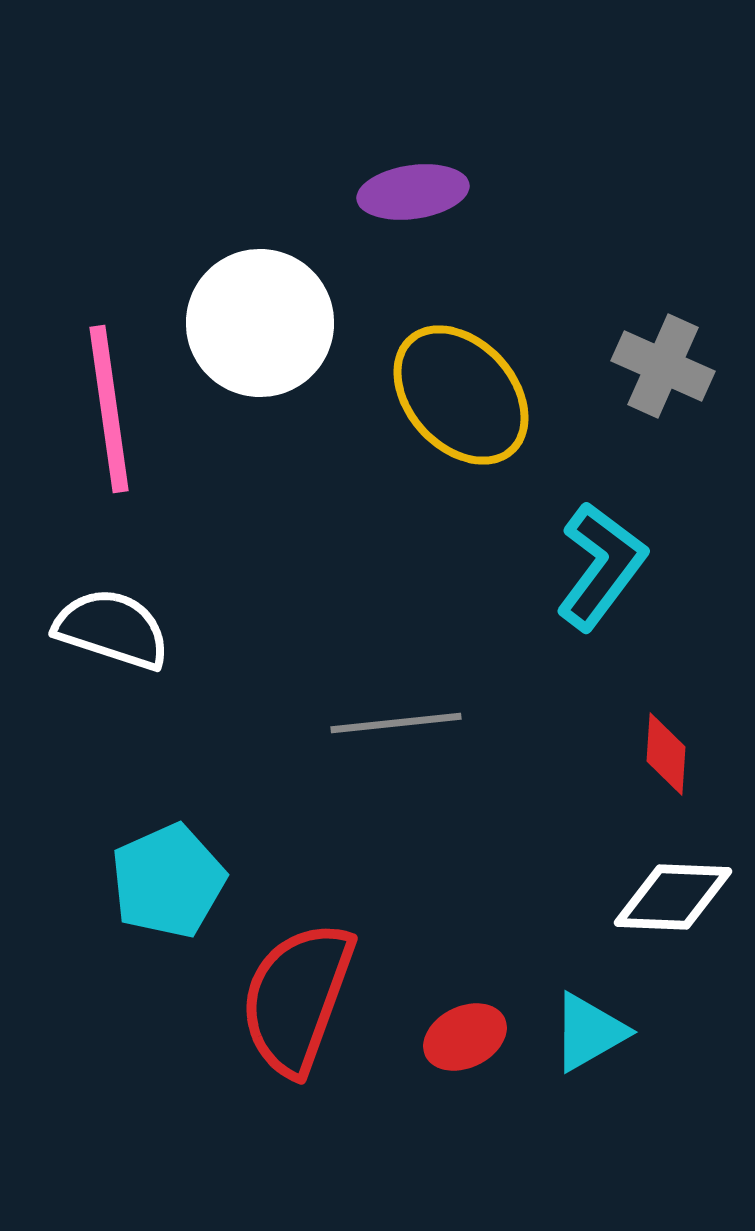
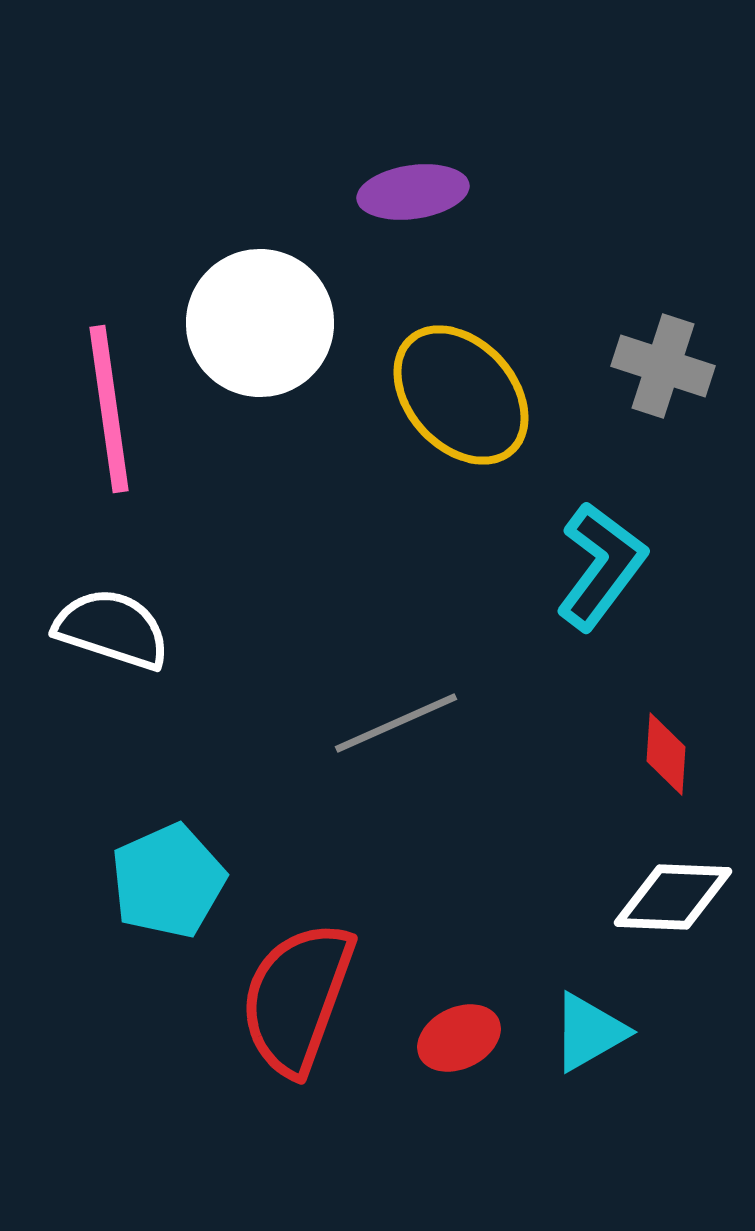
gray cross: rotated 6 degrees counterclockwise
gray line: rotated 18 degrees counterclockwise
red ellipse: moved 6 px left, 1 px down
